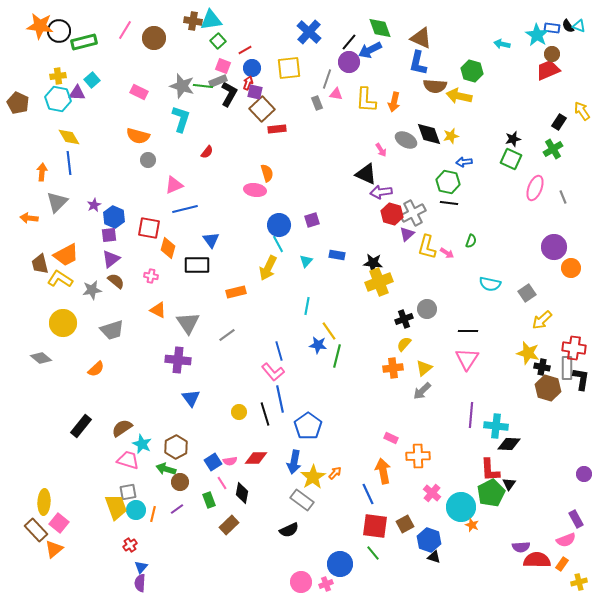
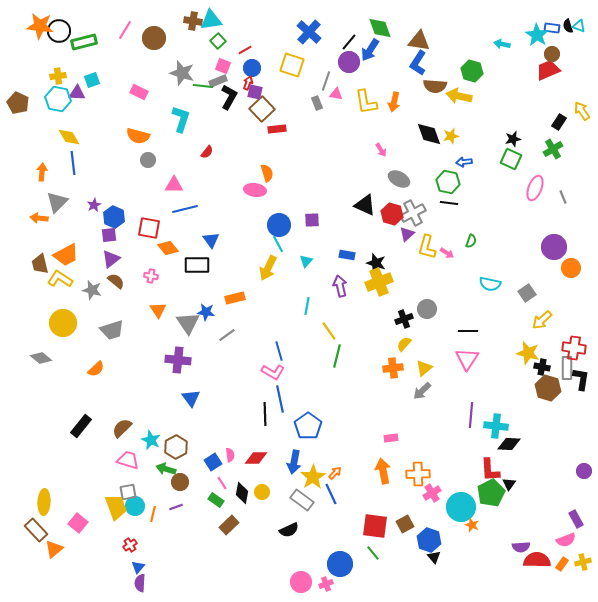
black semicircle at (568, 26): rotated 16 degrees clockwise
brown triangle at (421, 38): moved 2 px left, 3 px down; rotated 15 degrees counterclockwise
blue arrow at (370, 50): rotated 30 degrees counterclockwise
blue L-shape at (418, 63): rotated 20 degrees clockwise
yellow square at (289, 68): moved 3 px right, 3 px up; rotated 25 degrees clockwise
gray line at (327, 79): moved 1 px left, 2 px down
cyan square at (92, 80): rotated 21 degrees clockwise
gray star at (182, 86): moved 13 px up
black L-shape at (229, 94): moved 3 px down
yellow L-shape at (366, 100): moved 2 px down; rotated 12 degrees counterclockwise
gray ellipse at (406, 140): moved 7 px left, 39 px down
blue line at (69, 163): moved 4 px right
black triangle at (366, 174): moved 1 px left, 31 px down
pink triangle at (174, 185): rotated 24 degrees clockwise
purple arrow at (381, 192): moved 41 px left, 94 px down; rotated 85 degrees clockwise
orange arrow at (29, 218): moved 10 px right
purple square at (312, 220): rotated 14 degrees clockwise
orange diamond at (168, 248): rotated 55 degrees counterclockwise
blue rectangle at (337, 255): moved 10 px right
black star at (373, 263): moved 3 px right; rotated 12 degrees clockwise
gray star at (92, 290): rotated 24 degrees clockwise
orange rectangle at (236, 292): moved 1 px left, 6 px down
orange triangle at (158, 310): rotated 30 degrees clockwise
blue star at (318, 345): moved 112 px left, 33 px up
pink L-shape at (273, 372): rotated 20 degrees counterclockwise
yellow circle at (239, 412): moved 23 px right, 80 px down
black line at (265, 414): rotated 15 degrees clockwise
brown semicircle at (122, 428): rotated 10 degrees counterclockwise
pink rectangle at (391, 438): rotated 32 degrees counterclockwise
cyan star at (142, 444): moved 9 px right, 4 px up
orange cross at (418, 456): moved 18 px down
pink semicircle at (230, 461): moved 6 px up; rotated 88 degrees counterclockwise
purple circle at (584, 474): moved 3 px up
pink cross at (432, 493): rotated 18 degrees clockwise
blue line at (368, 494): moved 37 px left
green rectangle at (209, 500): moved 7 px right; rotated 35 degrees counterclockwise
purple line at (177, 509): moved 1 px left, 2 px up; rotated 16 degrees clockwise
cyan circle at (136, 510): moved 1 px left, 4 px up
pink square at (59, 523): moved 19 px right
black triangle at (434, 557): rotated 32 degrees clockwise
blue triangle at (141, 567): moved 3 px left
yellow cross at (579, 582): moved 4 px right, 20 px up
